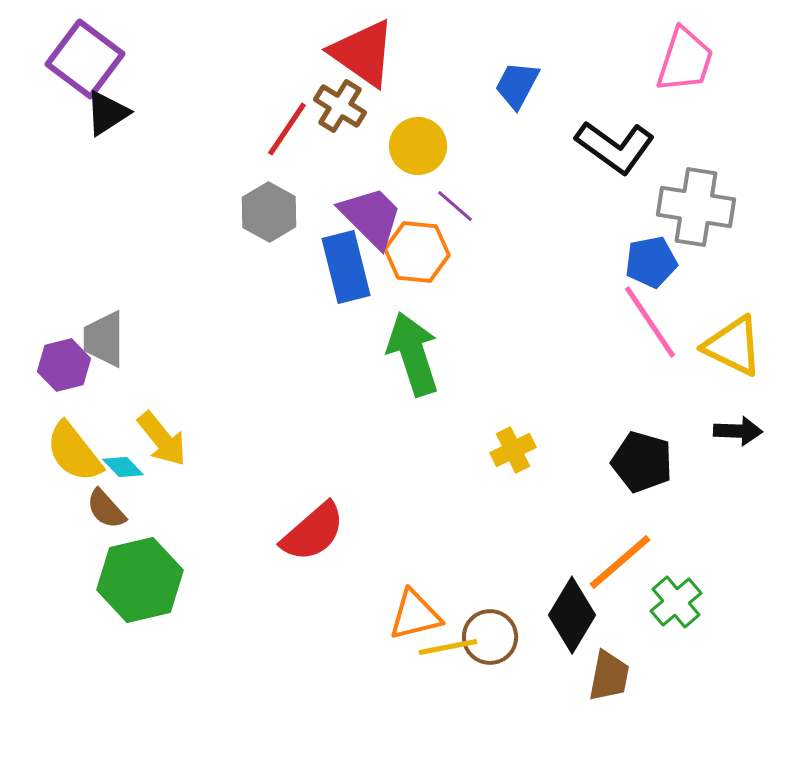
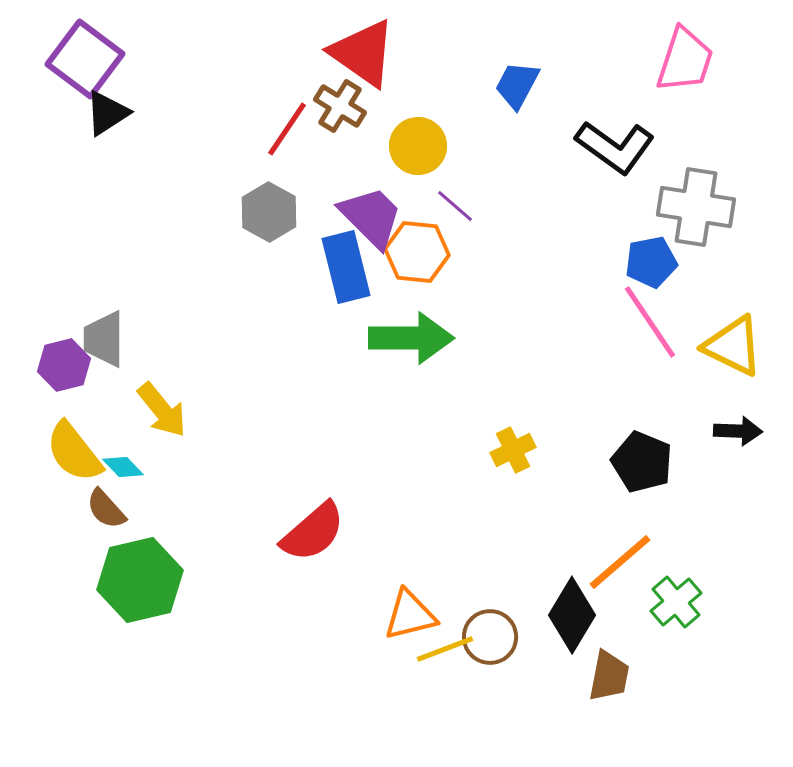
green arrow: moved 2 px left, 16 px up; rotated 108 degrees clockwise
yellow arrow: moved 29 px up
black pentagon: rotated 6 degrees clockwise
orange triangle: moved 5 px left
yellow line: moved 3 px left, 2 px down; rotated 10 degrees counterclockwise
